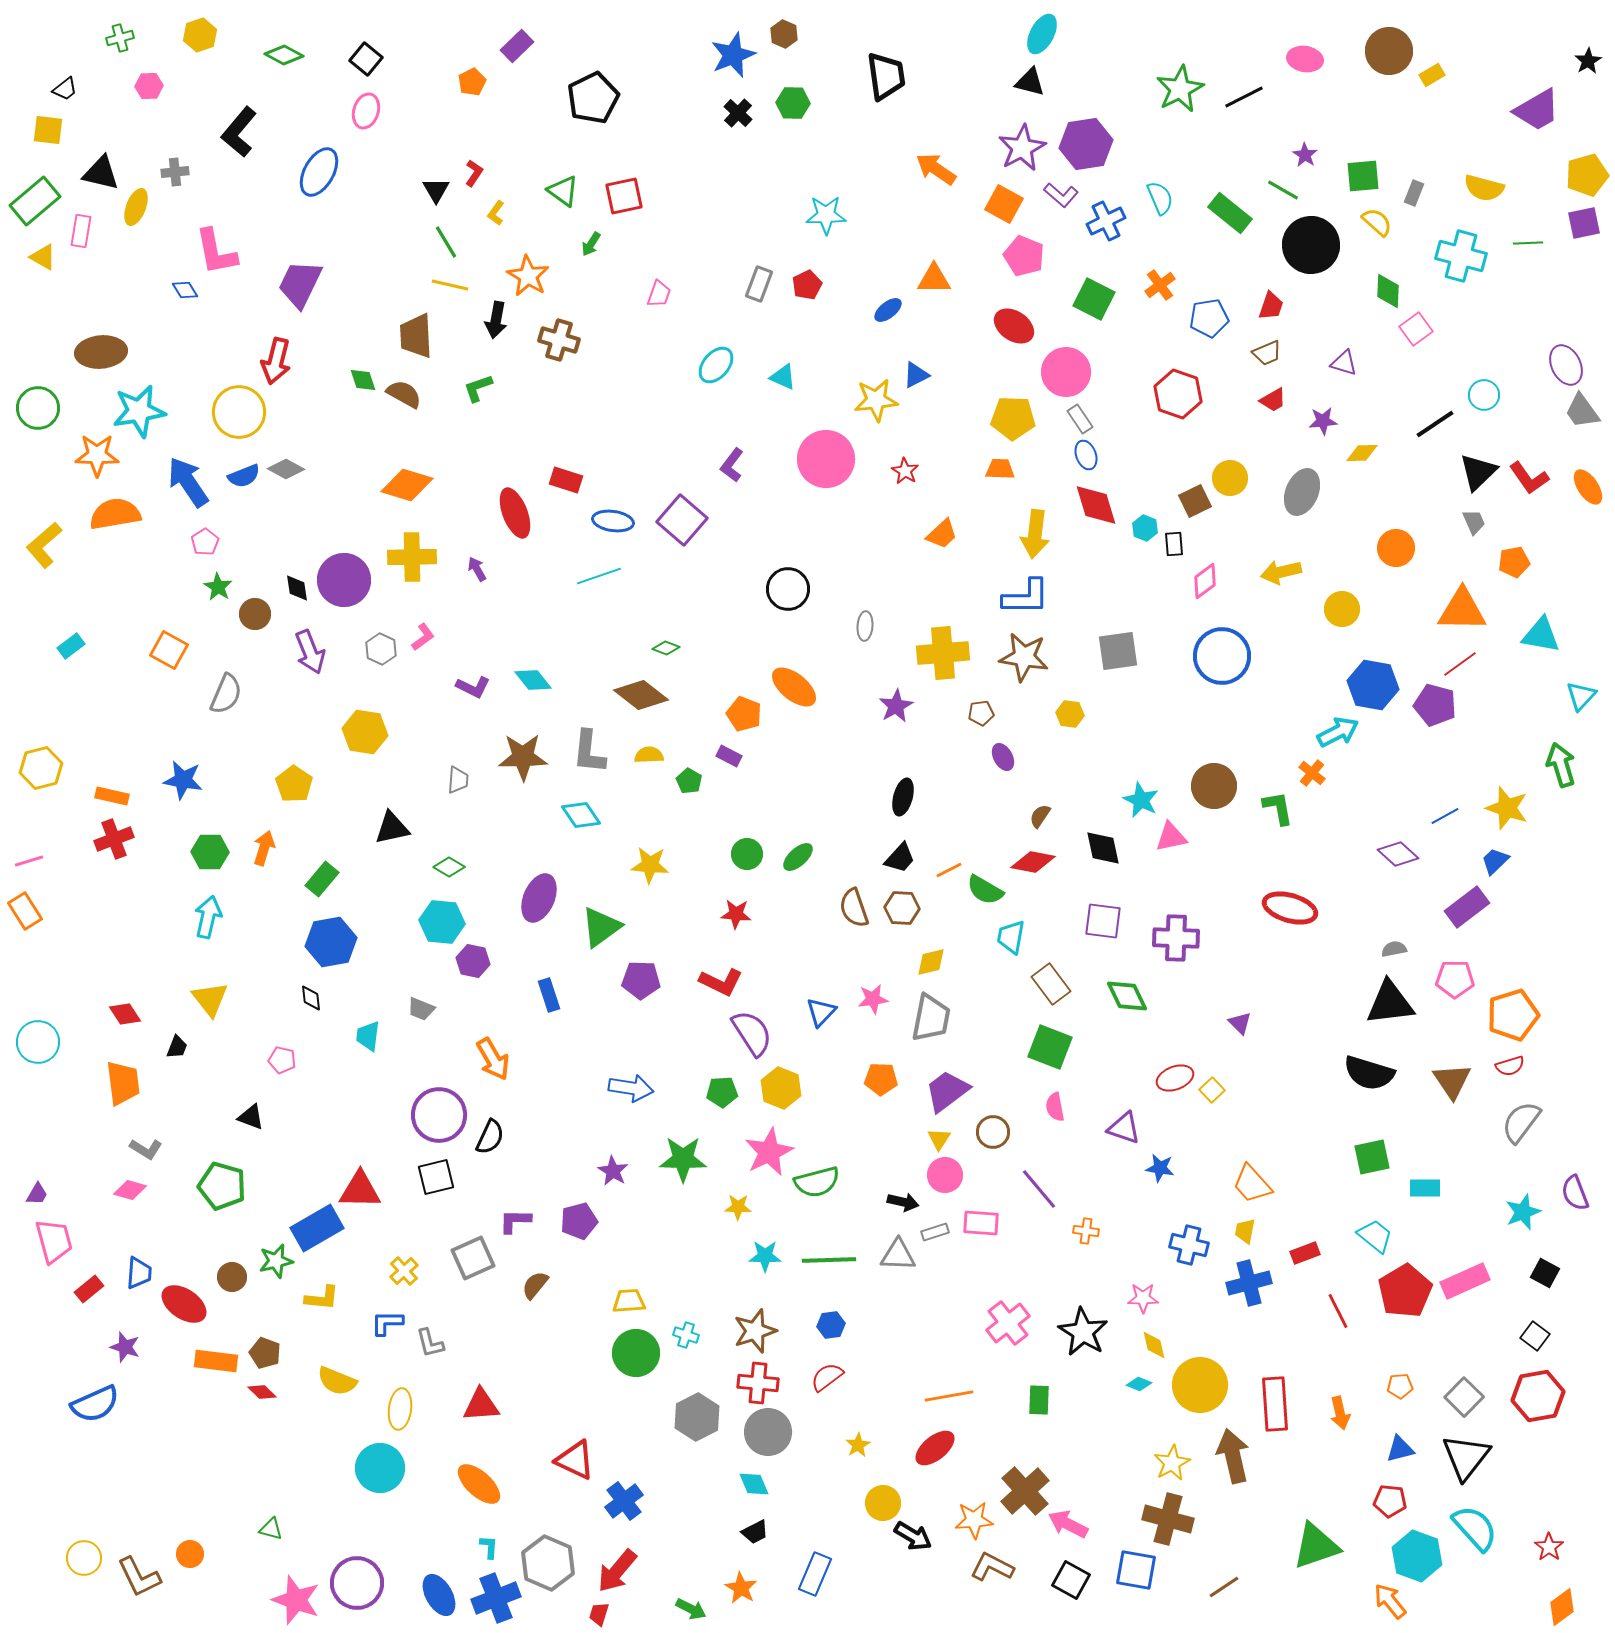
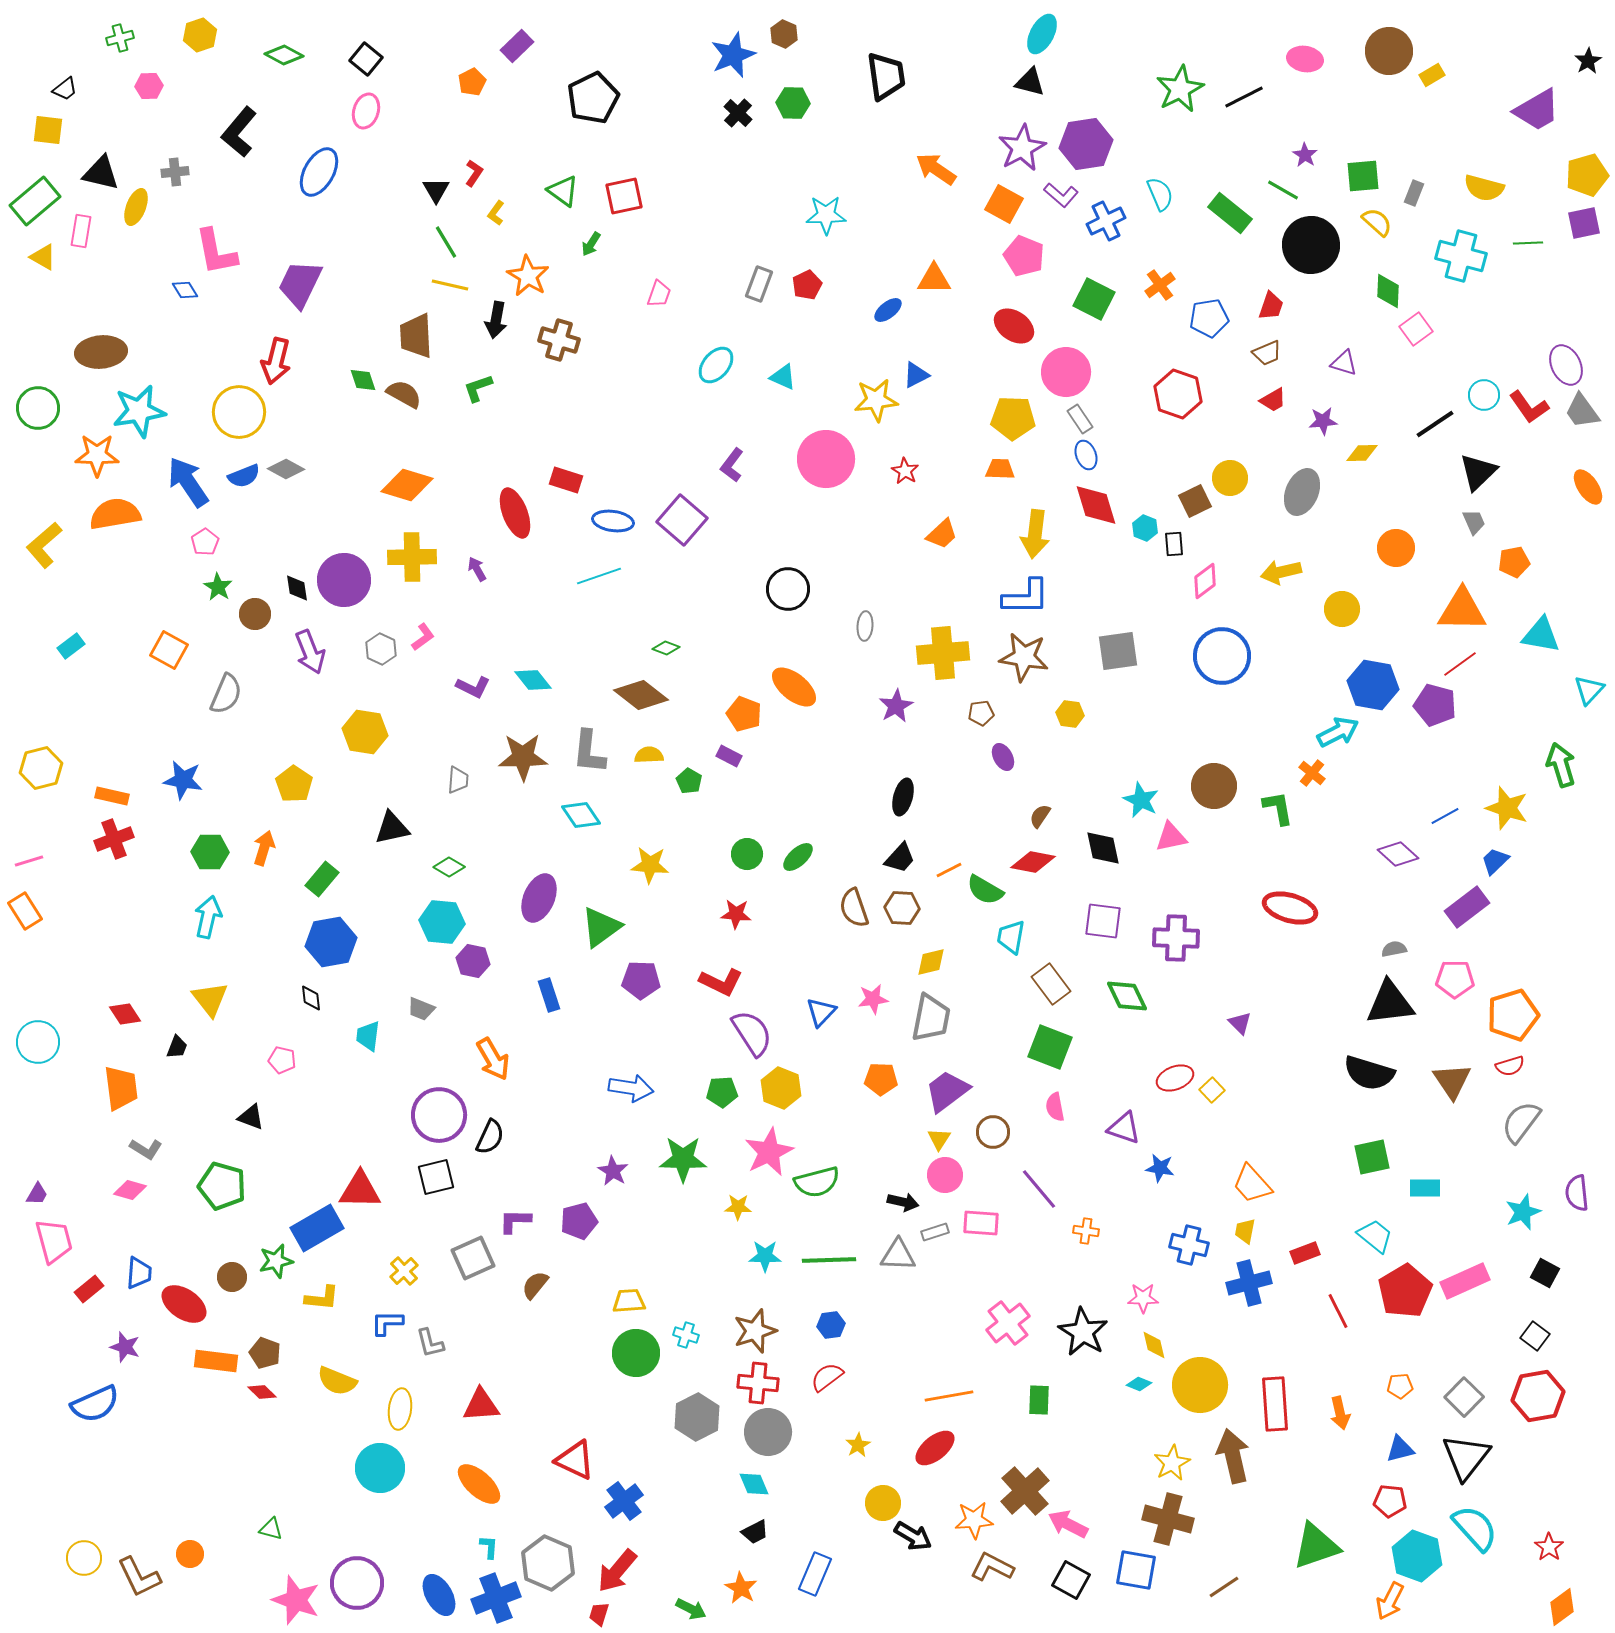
cyan semicircle at (1160, 198): moved 4 px up
red L-shape at (1529, 478): moved 71 px up
cyan triangle at (1581, 696): moved 8 px right, 6 px up
orange trapezoid at (123, 1083): moved 2 px left, 5 px down
purple semicircle at (1575, 1193): moved 2 px right; rotated 15 degrees clockwise
orange arrow at (1390, 1601): rotated 114 degrees counterclockwise
